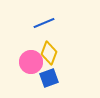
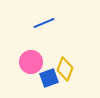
yellow diamond: moved 16 px right, 16 px down
